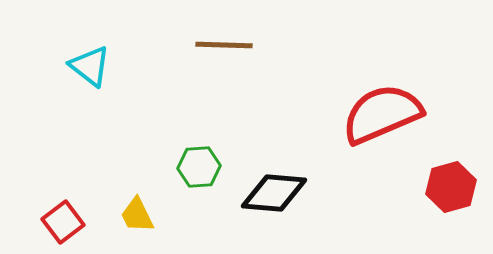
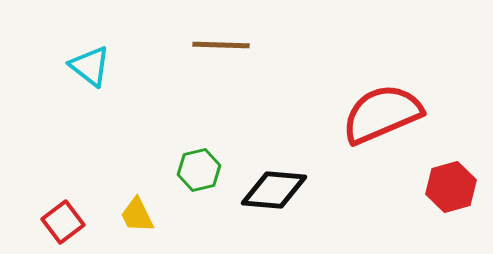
brown line: moved 3 px left
green hexagon: moved 3 px down; rotated 9 degrees counterclockwise
black diamond: moved 3 px up
